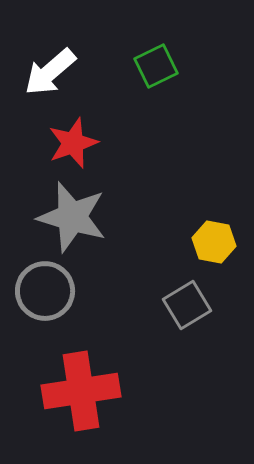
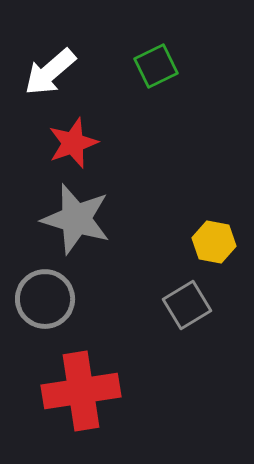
gray star: moved 4 px right, 2 px down
gray circle: moved 8 px down
